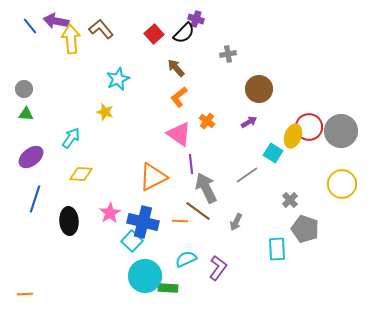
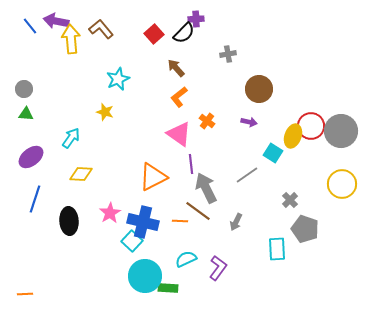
purple cross at (196, 19): rotated 21 degrees counterclockwise
purple arrow at (249, 122): rotated 42 degrees clockwise
red circle at (309, 127): moved 2 px right, 1 px up
